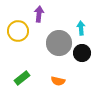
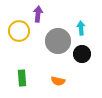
purple arrow: moved 1 px left
yellow circle: moved 1 px right
gray circle: moved 1 px left, 2 px up
black circle: moved 1 px down
green rectangle: rotated 56 degrees counterclockwise
